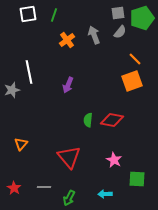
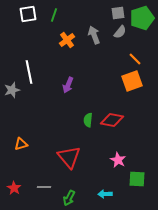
orange triangle: rotated 32 degrees clockwise
pink star: moved 4 px right
